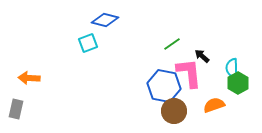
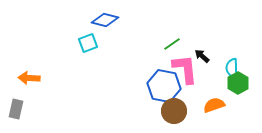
pink L-shape: moved 4 px left, 4 px up
